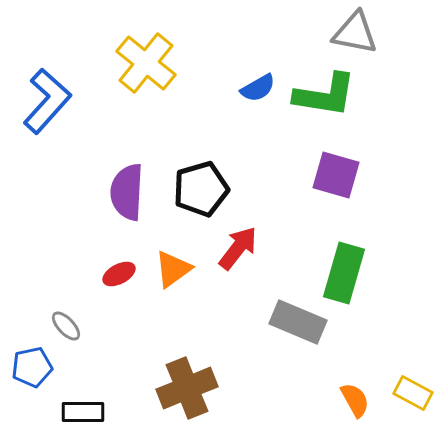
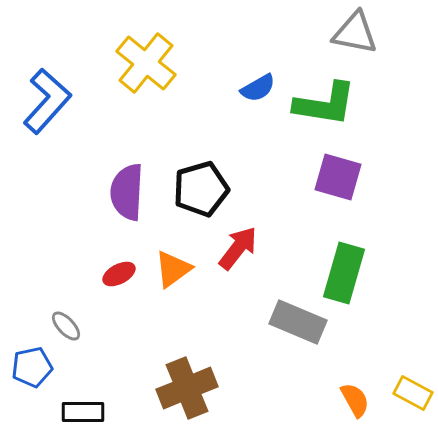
green L-shape: moved 9 px down
purple square: moved 2 px right, 2 px down
